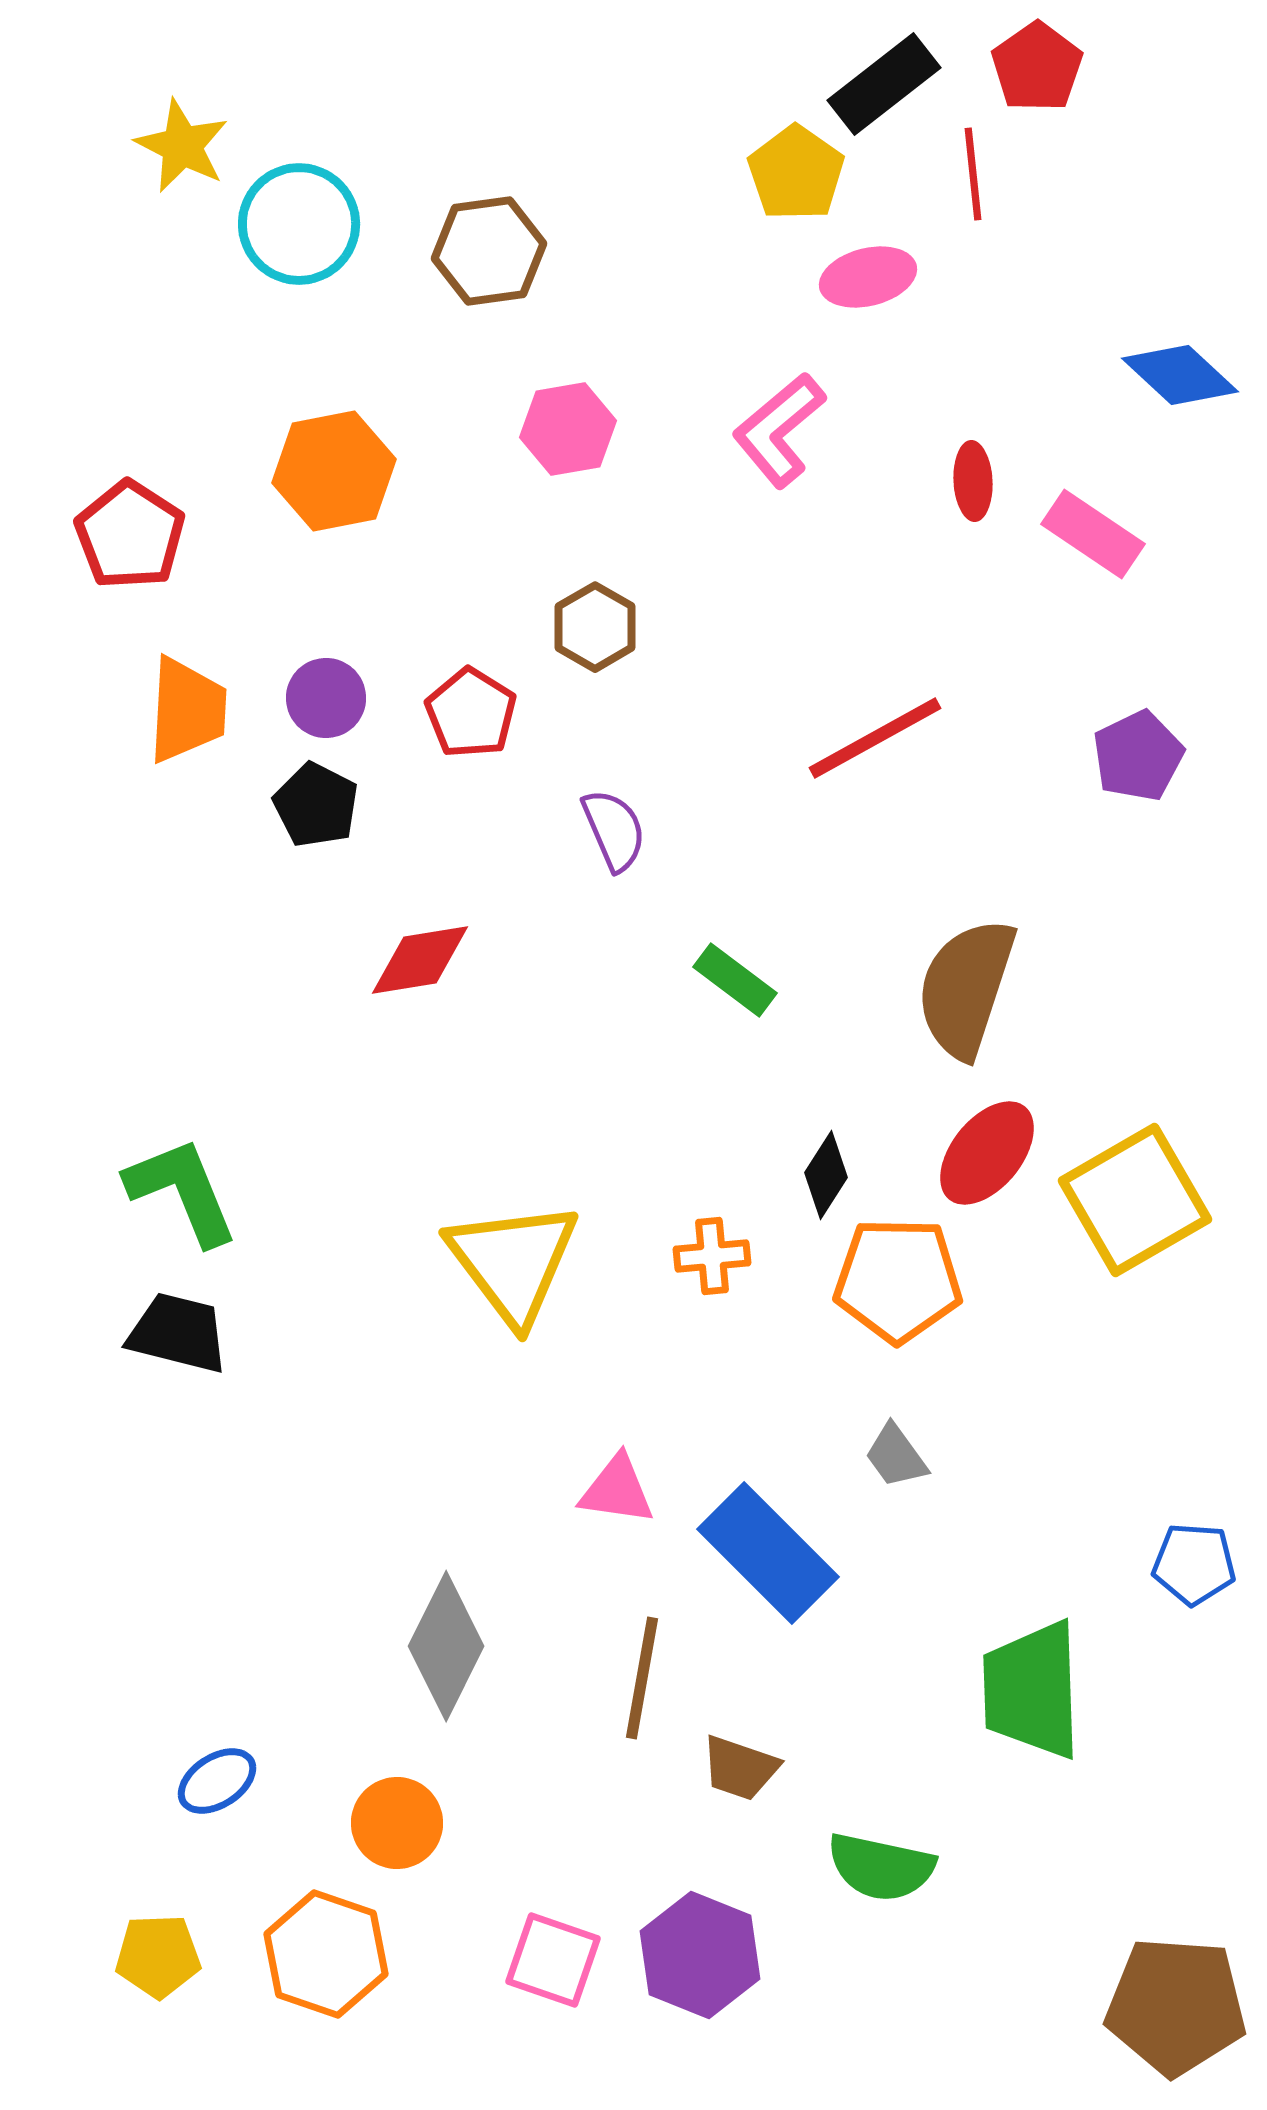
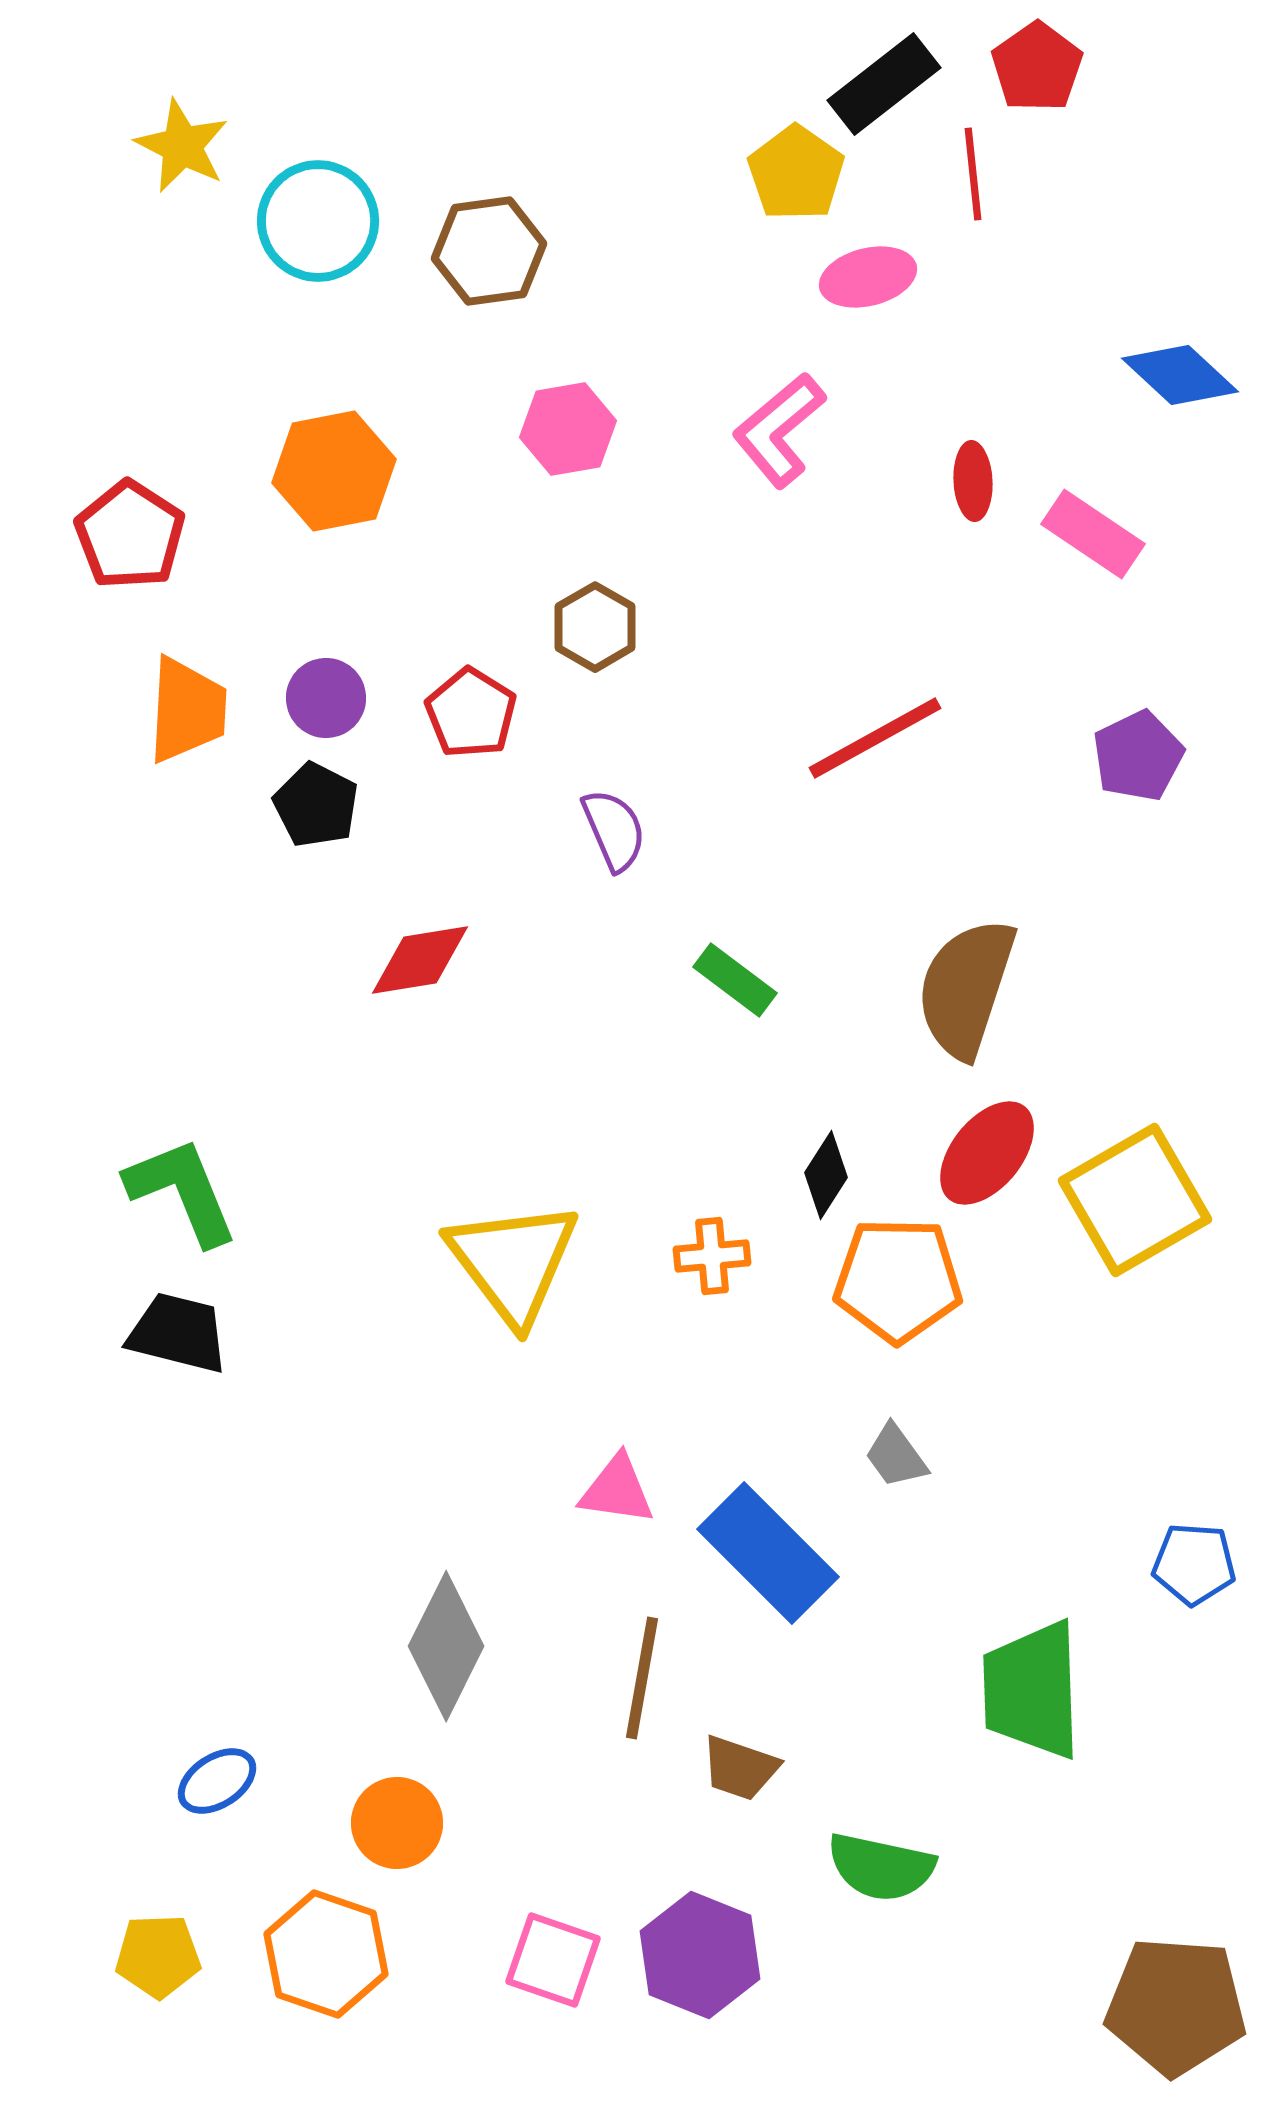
cyan circle at (299, 224): moved 19 px right, 3 px up
